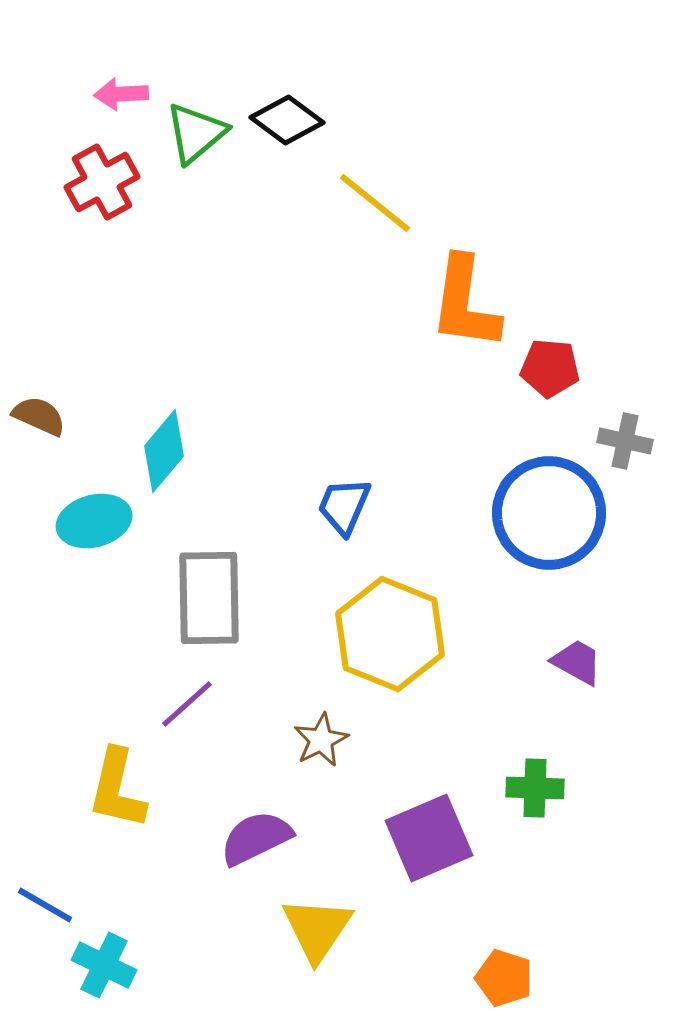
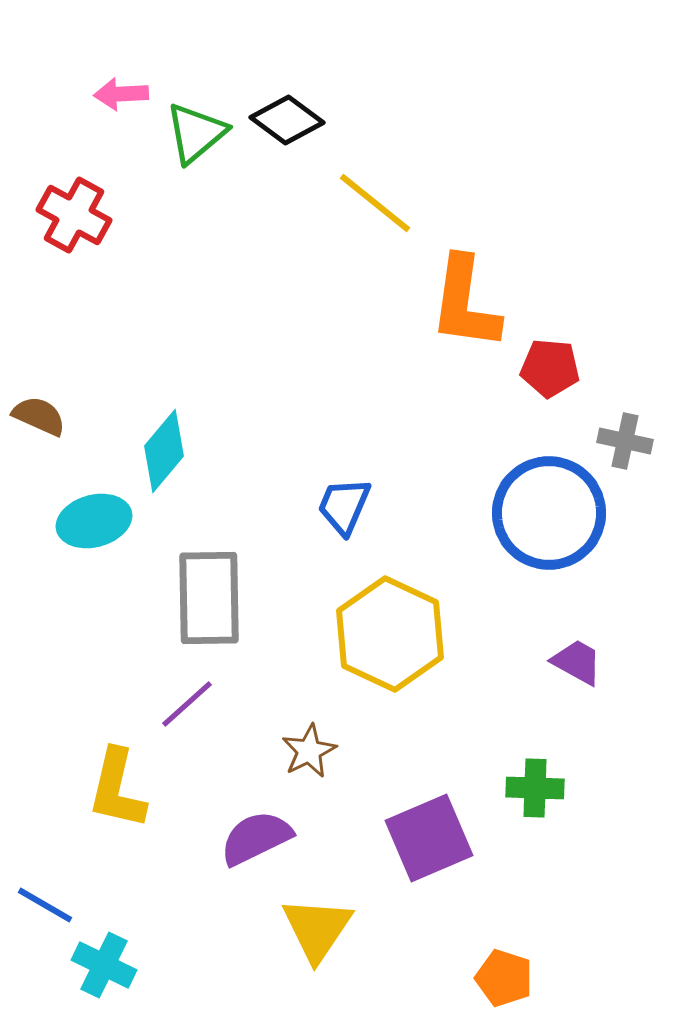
red cross: moved 28 px left, 33 px down; rotated 32 degrees counterclockwise
yellow hexagon: rotated 3 degrees clockwise
brown star: moved 12 px left, 11 px down
